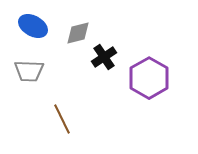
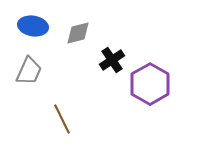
blue ellipse: rotated 20 degrees counterclockwise
black cross: moved 8 px right, 3 px down
gray trapezoid: rotated 68 degrees counterclockwise
purple hexagon: moved 1 px right, 6 px down
